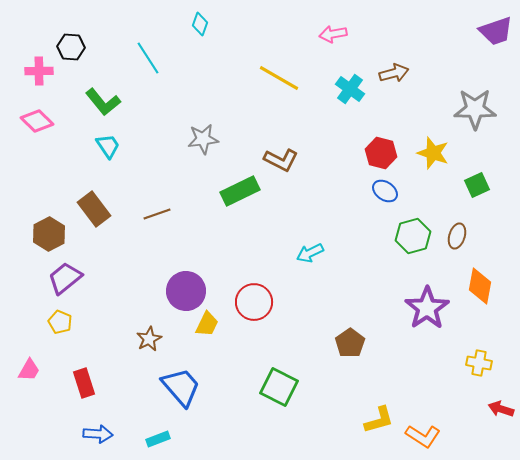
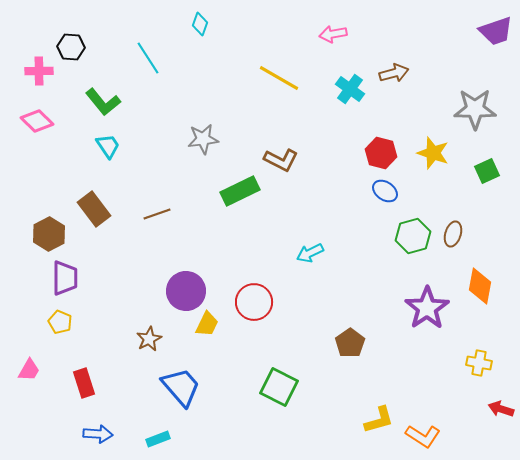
green square at (477, 185): moved 10 px right, 14 px up
brown ellipse at (457, 236): moved 4 px left, 2 px up
purple trapezoid at (65, 278): rotated 129 degrees clockwise
